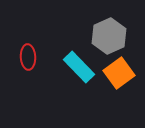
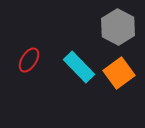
gray hexagon: moved 9 px right, 9 px up; rotated 8 degrees counterclockwise
red ellipse: moved 1 px right, 3 px down; rotated 35 degrees clockwise
